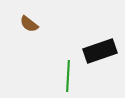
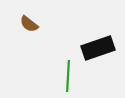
black rectangle: moved 2 px left, 3 px up
